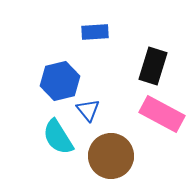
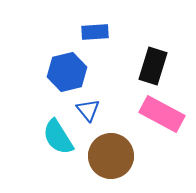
blue hexagon: moved 7 px right, 9 px up
